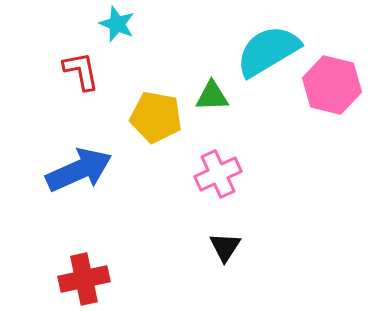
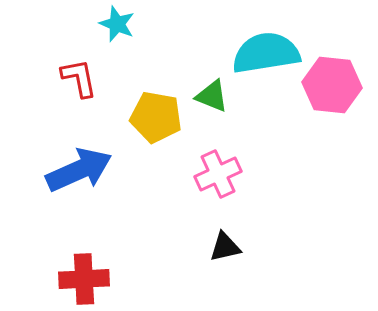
cyan semicircle: moved 2 px left, 2 px down; rotated 22 degrees clockwise
red L-shape: moved 2 px left, 7 px down
pink hexagon: rotated 8 degrees counterclockwise
green triangle: rotated 24 degrees clockwise
black triangle: rotated 44 degrees clockwise
red cross: rotated 9 degrees clockwise
